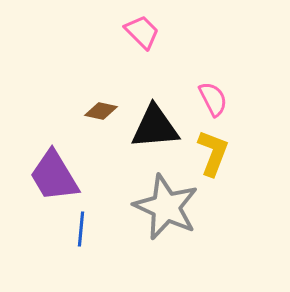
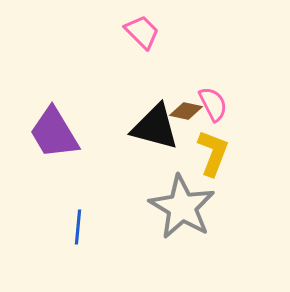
pink semicircle: moved 5 px down
brown diamond: moved 85 px right
black triangle: rotated 20 degrees clockwise
purple trapezoid: moved 43 px up
gray star: moved 16 px right; rotated 6 degrees clockwise
blue line: moved 3 px left, 2 px up
